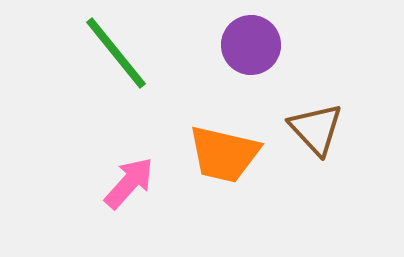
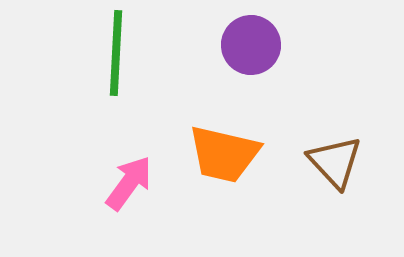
green line: rotated 42 degrees clockwise
brown triangle: moved 19 px right, 33 px down
pink arrow: rotated 6 degrees counterclockwise
